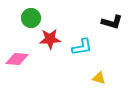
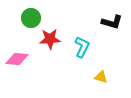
cyan L-shape: rotated 55 degrees counterclockwise
yellow triangle: moved 2 px right, 1 px up
